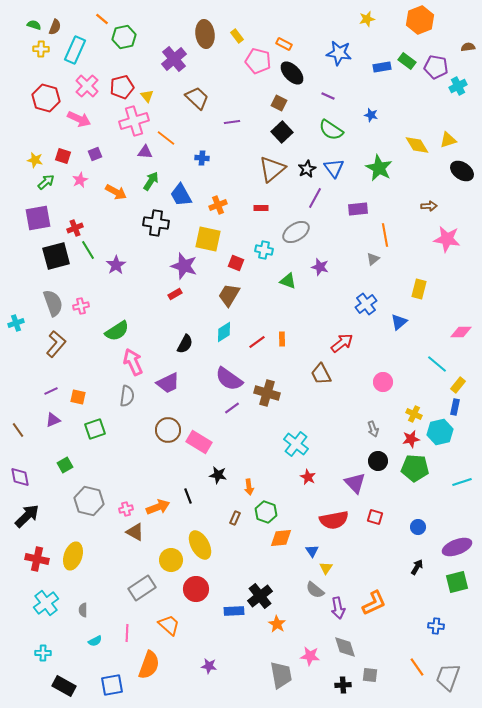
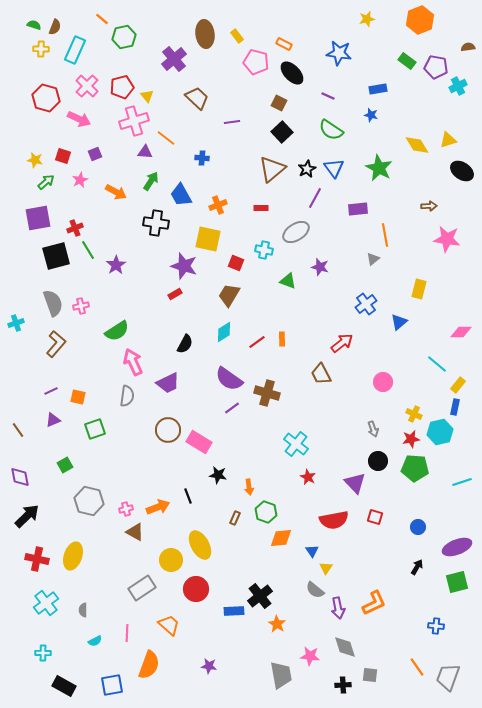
pink pentagon at (258, 61): moved 2 px left, 1 px down
blue rectangle at (382, 67): moved 4 px left, 22 px down
